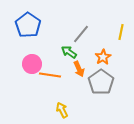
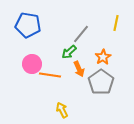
blue pentagon: rotated 25 degrees counterclockwise
yellow line: moved 5 px left, 9 px up
green arrow: rotated 77 degrees counterclockwise
